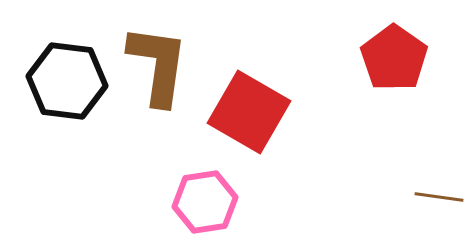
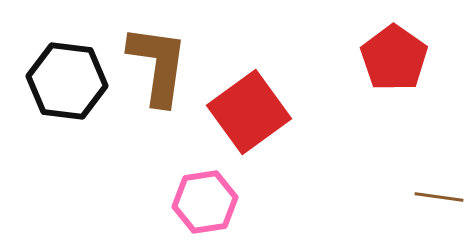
red square: rotated 24 degrees clockwise
